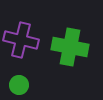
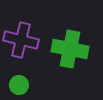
green cross: moved 2 px down
